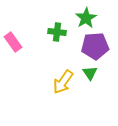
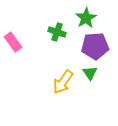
green cross: rotated 12 degrees clockwise
